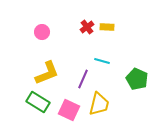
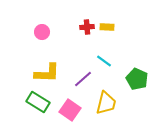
red cross: rotated 32 degrees clockwise
cyan line: moved 2 px right; rotated 21 degrees clockwise
yellow L-shape: rotated 24 degrees clockwise
purple line: rotated 24 degrees clockwise
yellow trapezoid: moved 7 px right, 1 px up
pink square: moved 1 px right; rotated 10 degrees clockwise
